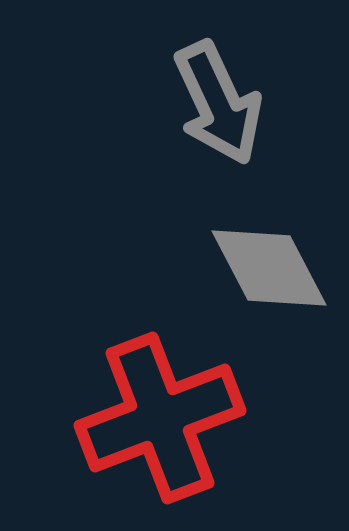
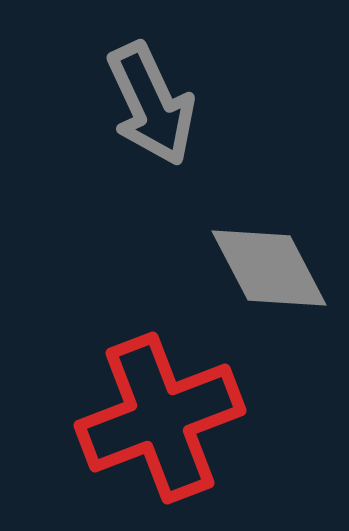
gray arrow: moved 67 px left, 1 px down
